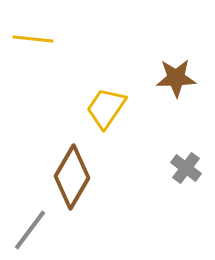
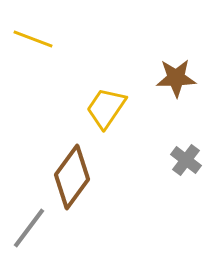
yellow line: rotated 15 degrees clockwise
gray cross: moved 8 px up
brown diamond: rotated 6 degrees clockwise
gray line: moved 1 px left, 2 px up
